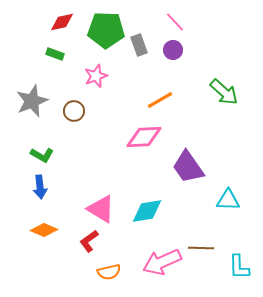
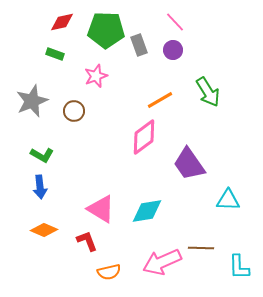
green arrow: moved 16 px left; rotated 16 degrees clockwise
pink diamond: rotated 33 degrees counterclockwise
purple trapezoid: moved 1 px right, 3 px up
red L-shape: moved 2 px left; rotated 105 degrees clockwise
